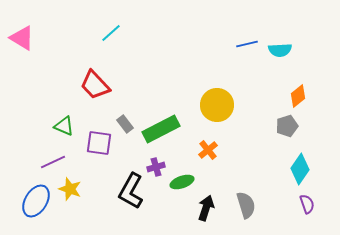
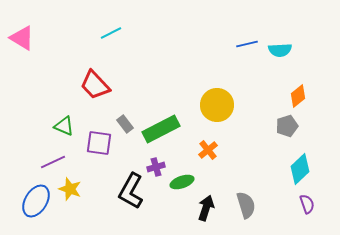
cyan line: rotated 15 degrees clockwise
cyan diamond: rotated 12 degrees clockwise
